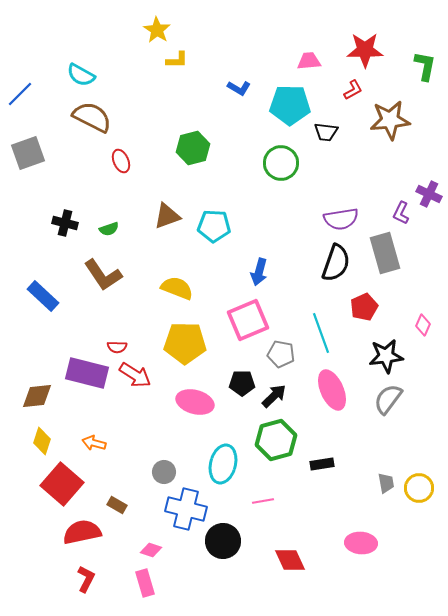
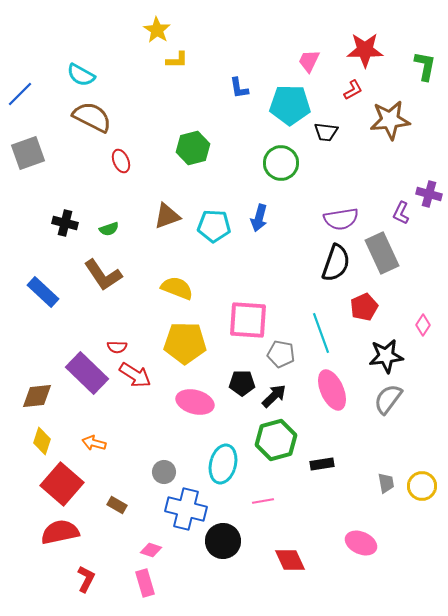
pink trapezoid at (309, 61): rotated 60 degrees counterclockwise
blue L-shape at (239, 88): rotated 50 degrees clockwise
purple cross at (429, 194): rotated 10 degrees counterclockwise
gray rectangle at (385, 253): moved 3 px left; rotated 9 degrees counterclockwise
blue arrow at (259, 272): moved 54 px up
blue rectangle at (43, 296): moved 4 px up
pink square at (248, 320): rotated 27 degrees clockwise
pink diamond at (423, 325): rotated 10 degrees clockwise
purple rectangle at (87, 373): rotated 30 degrees clockwise
yellow circle at (419, 488): moved 3 px right, 2 px up
red semicircle at (82, 532): moved 22 px left
pink ellipse at (361, 543): rotated 20 degrees clockwise
